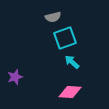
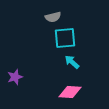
cyan square: rotated 15 degrees clockwise
